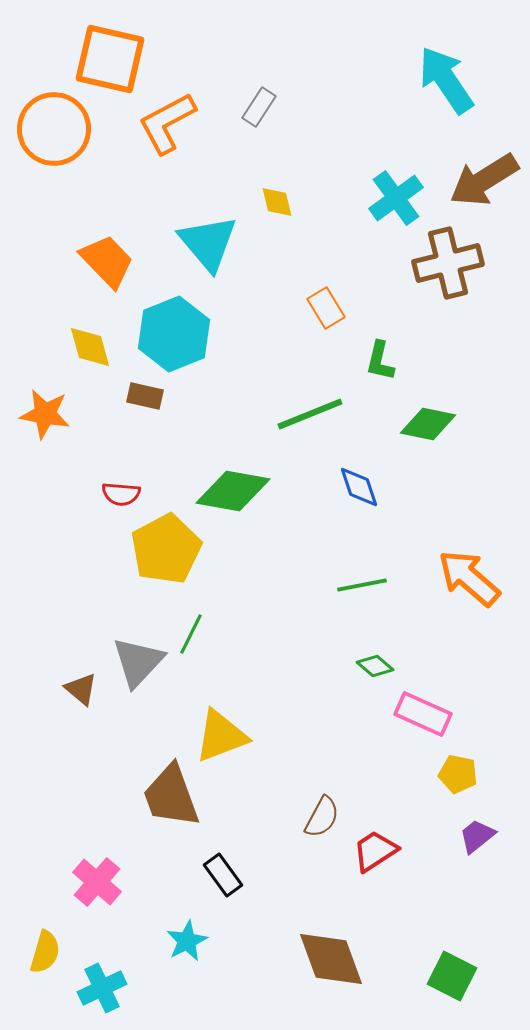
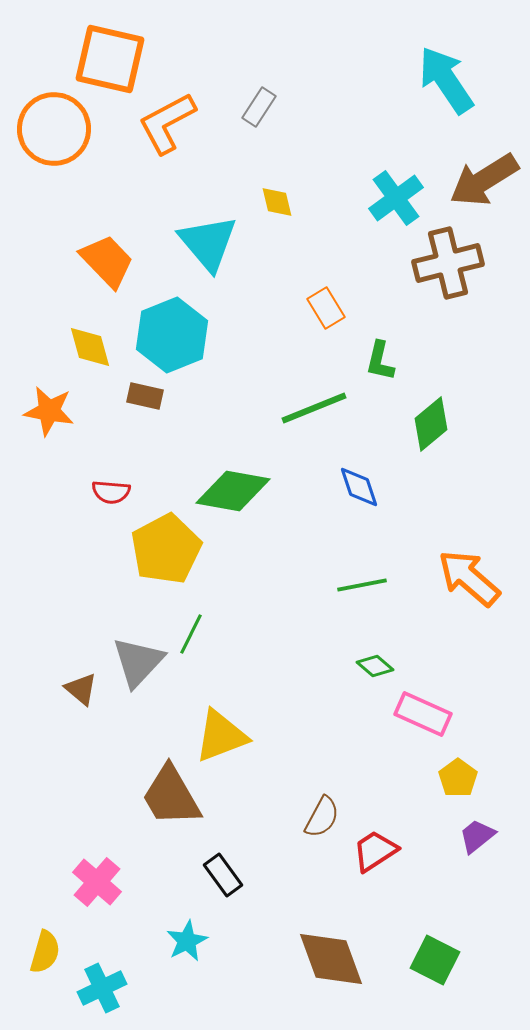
cyan hexagon at (174, 334): moved 2 px left, 1 px down
orange star at (45, 414): moved 4 px right, 3 px up
green line at (310, 414): moved 4 px right, 6 px up
green diamond at (428, 424): moved 3 px right; rotated 52 degrees counterclockwise
red semicircle at (121, 494): moved 10 px left, 2 px up
yellow pentagon at (458, 774): moved 4 px down; rotated 24 degrees clockwise
brown trapezoid at (171, 796): rotated 10 degrees counterclockwise
green square at (452, 976): moved 17 px left, 16 px up
